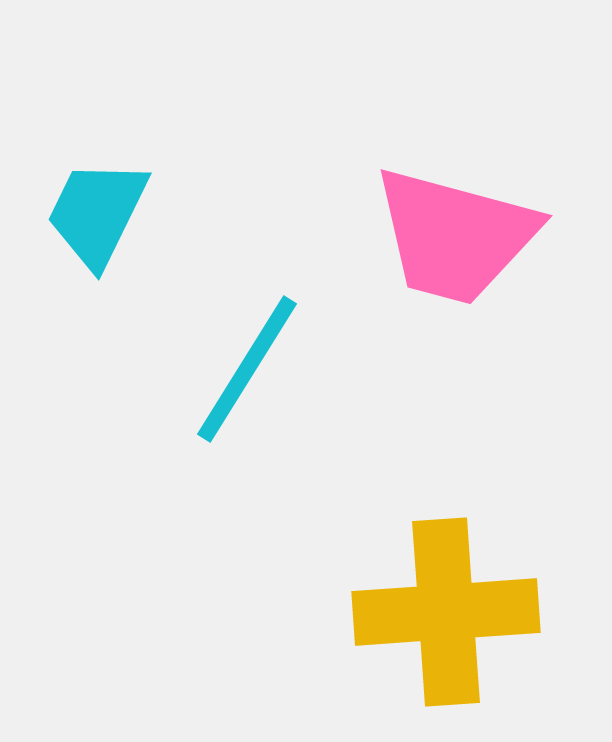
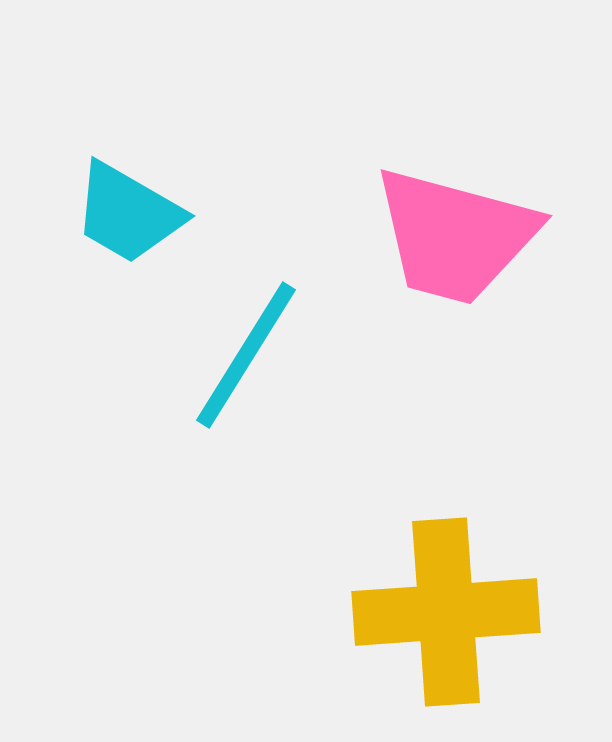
cyan trapezoid: moved 31 px right; rotated 86 degrees counterclockwise
cyan line: moved 1 px left, 14 px up
